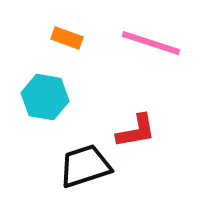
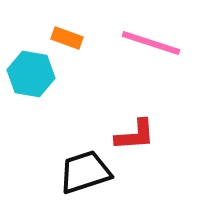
cyan hexagon: moved 14 px left, 23 px up
red L-shape: moved 1 px left, 4 px down; rotated 6 degrees clockwise
black trapezoid: moved 6 px down
